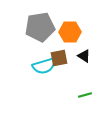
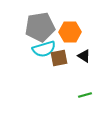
cyan semicircle: moved 17 px up
